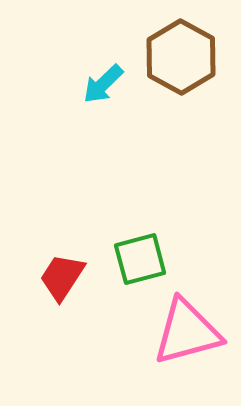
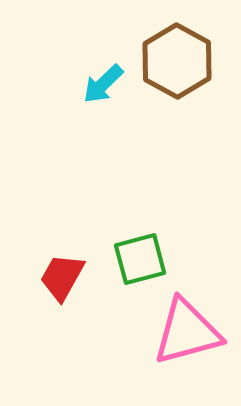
brown hexagon: moved 4 px left, 4 px down
red trapezoid: rotated 4 degrees counterclockwise
